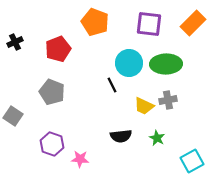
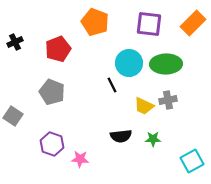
green star: moved 4 px left, 1 px down; rotated 28 degrees counterclockwise
